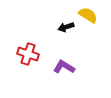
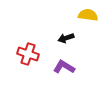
yellow semicircle: rotated 24 degrees counterclockwise
black arrow: moved 11 px down
